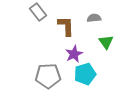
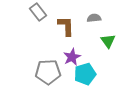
green triangle: moved 2 px right, 1 px up
purple star: moved 2 px left, 3 px down
gray pentagon: moved 4 px up
